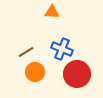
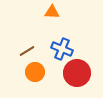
brown line: moved 1 px right, 1 px up
red circle: moved 1 px up
